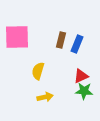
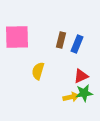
green star: moved 2 px down; rotated 12 degrees counterclockwise
yellow arrow: moved 26 px right
